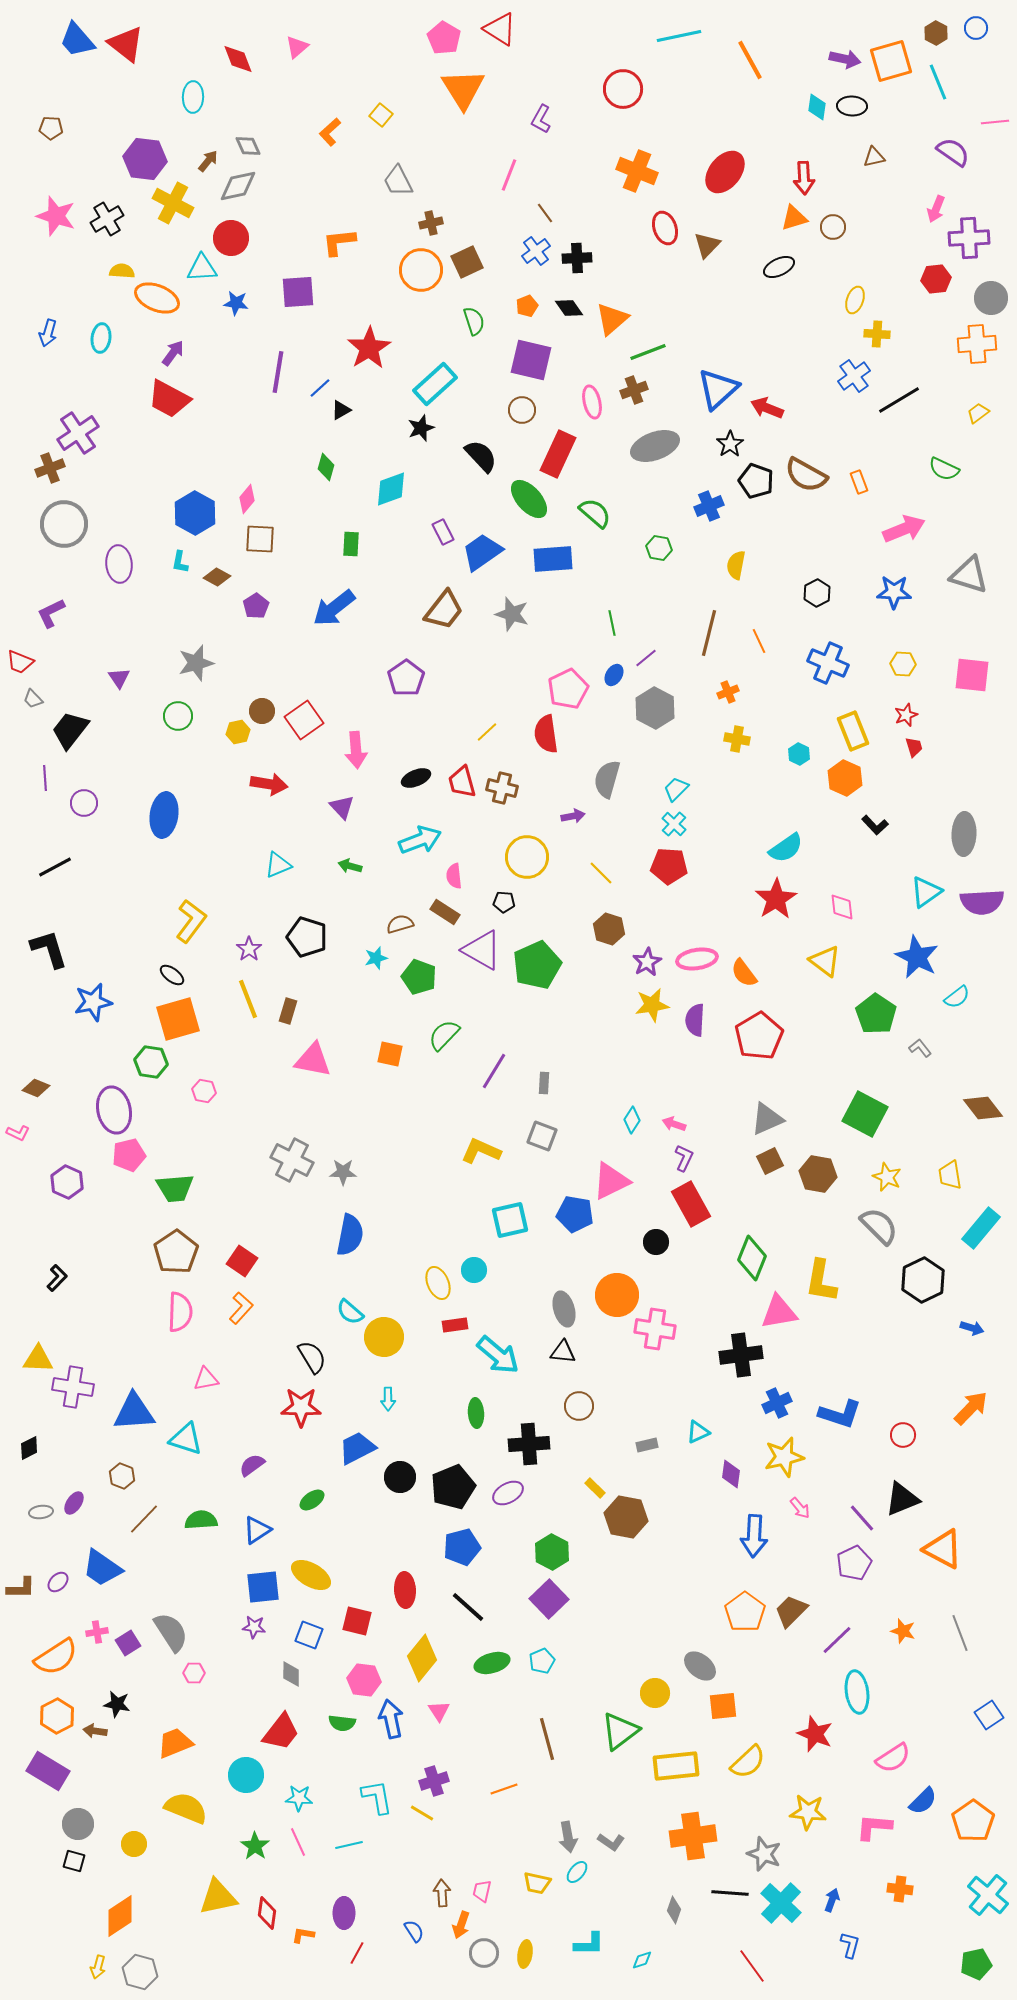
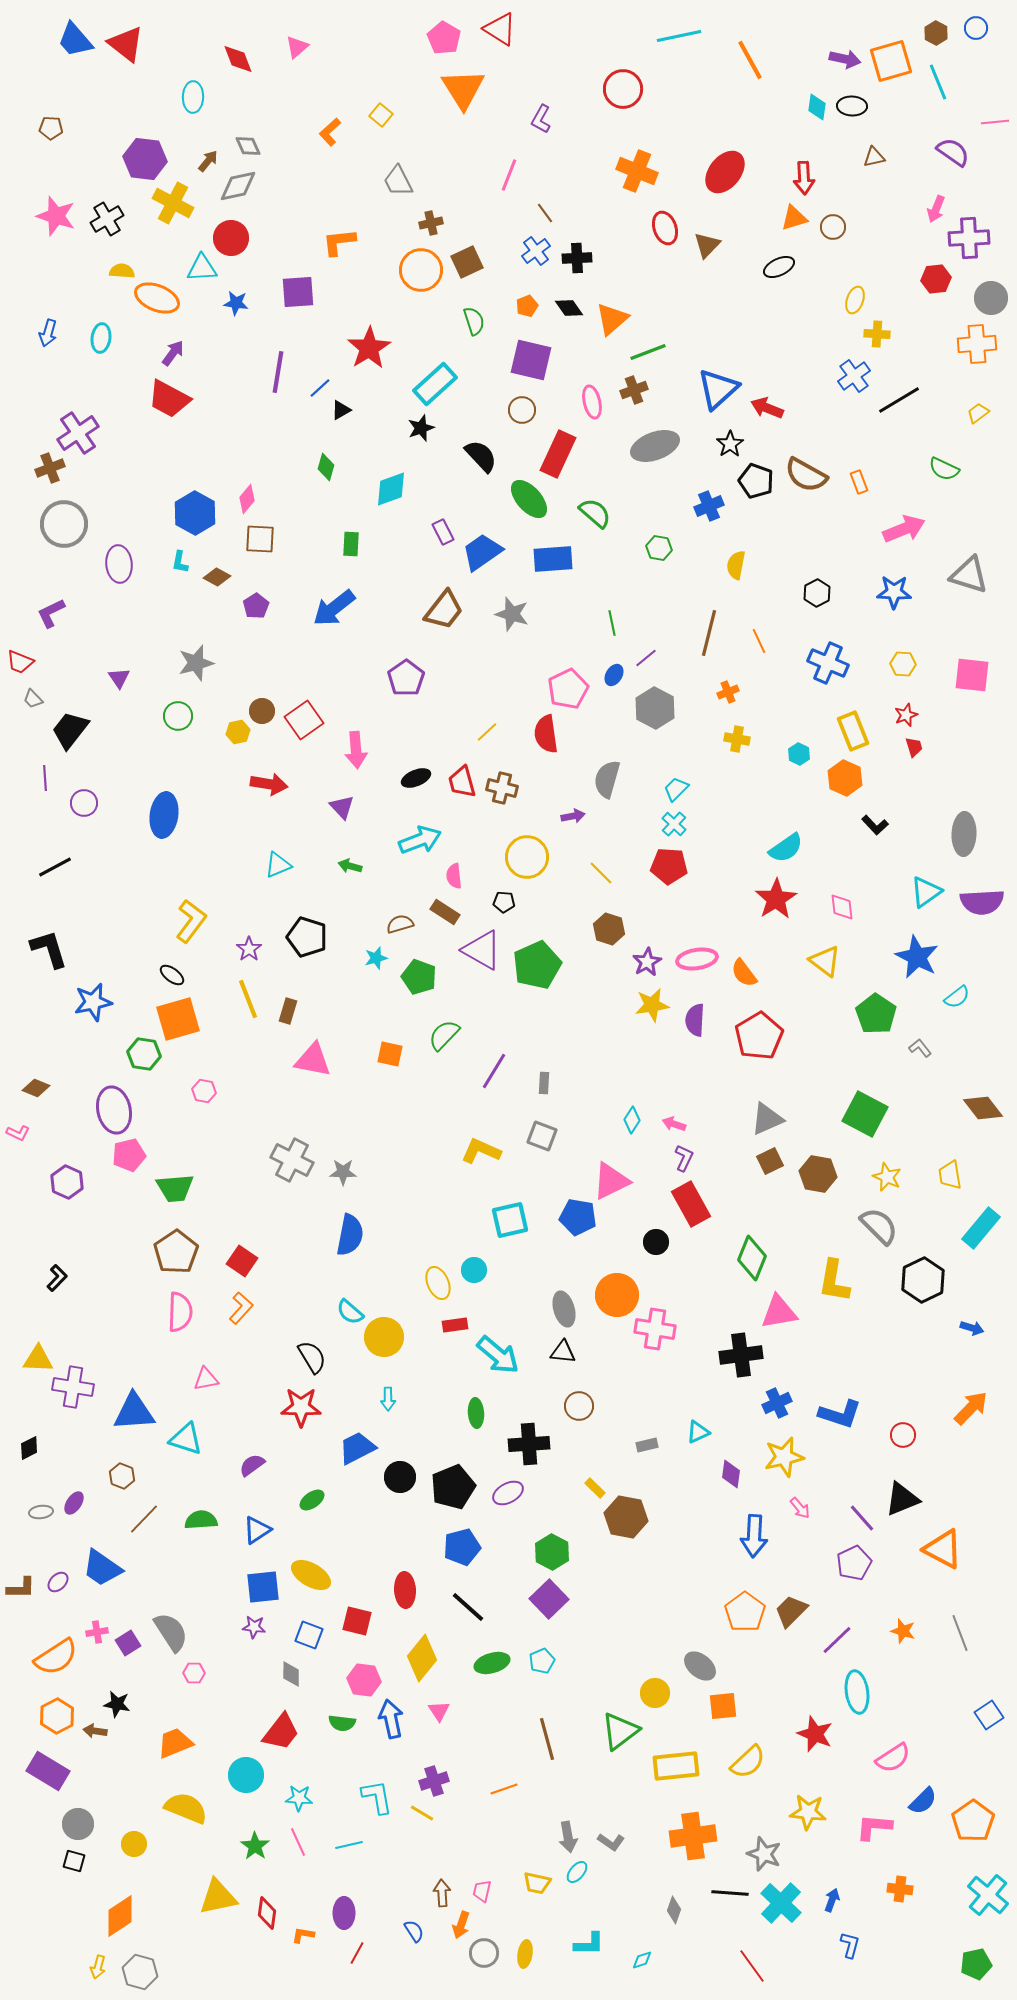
blue trapezoid at (77, 40): moved 2 px left
green hexagon at (151, 1062): moved 7 px left, 8 px up
blue pentagon at (575, 1214): moved 3 px right, 3 px down
yellow L-shape at (821, 1281): moved 13 px right
